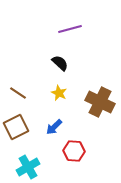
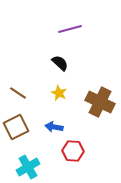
blue arrow: rotated 54 degrees clockwise
red hexagon: moved 1 px left
